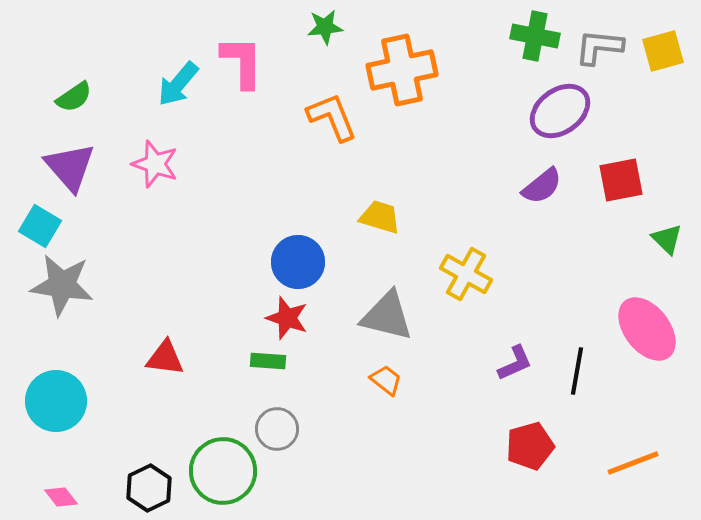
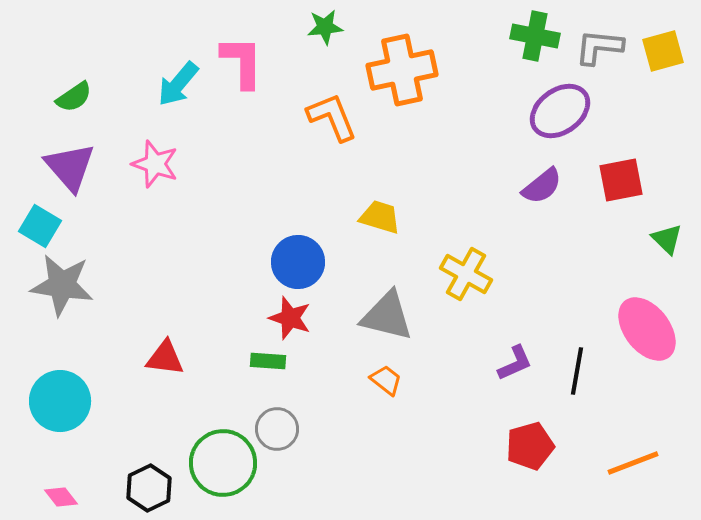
red star: moved 3 px right
cyan circle: moved 4 px right
green circle: moved 8 px up
